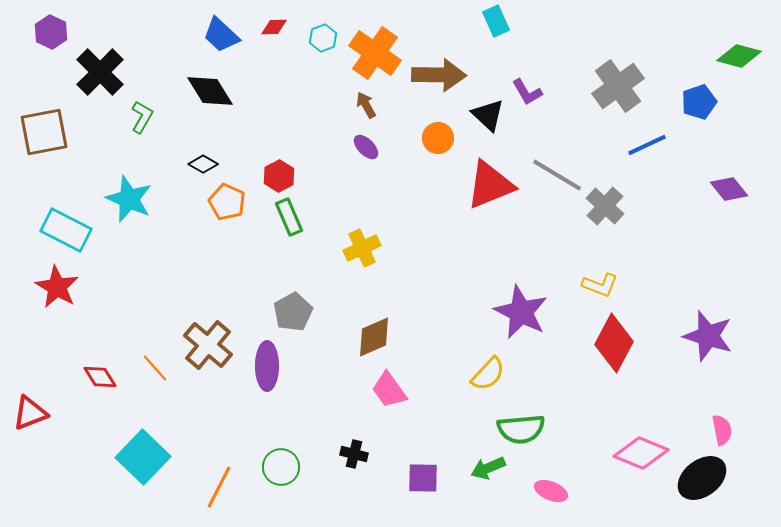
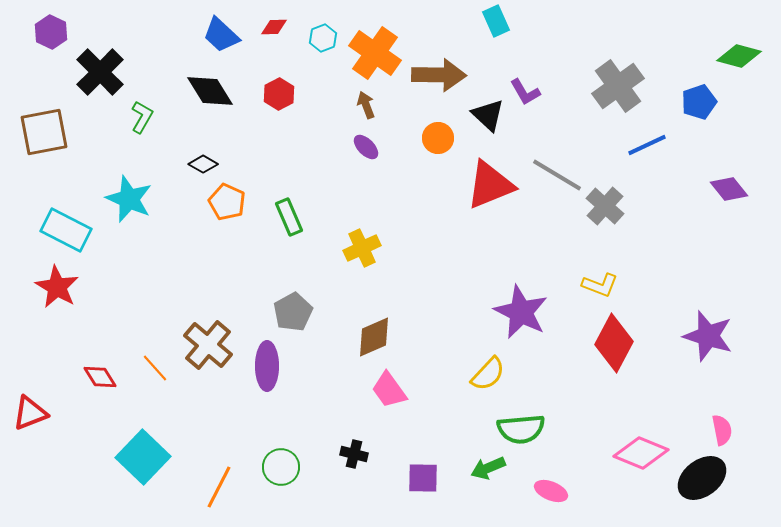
purple L-shape at (527, 92): moved 2 px left
brown arrow at (366, 105): rotated 8 degrees clockwise
red hexagon at (279, 176): moved 82 px up
